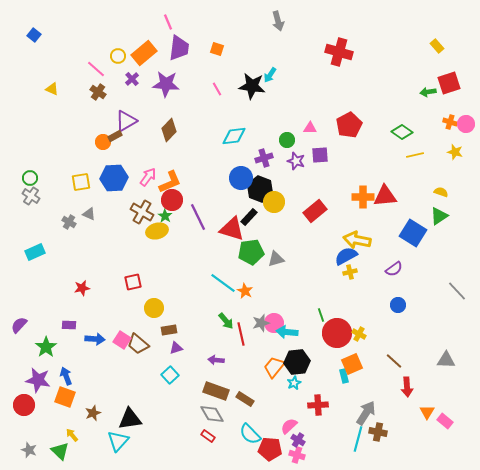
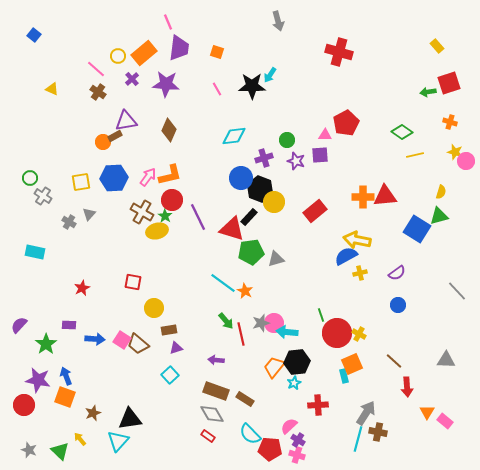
orange square at (217, 49): moved 3 px down
black star at (252, 86): rotated 8 degrees counterclockwise
purple triangle at (126, 121): rotated 20 degrees clockwise
pink circle at (466, 124): moved 37 px down
red pentagon at (349, 125): moved 3 px left, 2 px up
pink triangle at (310, 128): moved 15 px right, 7 px down
brown diamond at (169, 130): rotated 20 degrees counterclockwise
orange L-shape at (170, 182): moved 7 px up; rotated 10 degrees clockwise
yellow semicircle at (441, 192): rotated 88 degrees clockwise
gray cross at (31, 196): moved 12 px right
gray triangle at (89, 214): rotated 48 degrees clockwise
green triangle at (439, 216): rotated 18 degrees clockwise
blue square at (413, 233): moved 4 px right, 4 px up
cyan rectangle at (35, 252): rotated 36 degrees clockwise
purple semicircle at (394, 269): moved 3 px right, 4 px down
yellow cross at (350, 272): moved 10 px right, 1 px down
red square at (133, 282): rotated 24 degrees clockwise
red star at (82, 288): rotated 14 degrees counterclockwise
green star at (46, 347): moved 3 px up
yellow arrow at (72, 435): moved 8 px right, 4 px down
